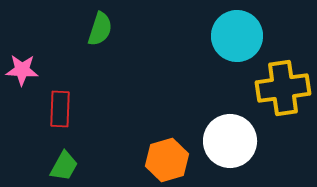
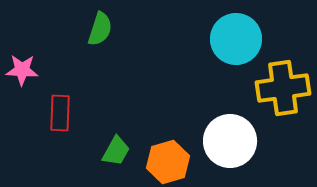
cyan circle: moved 1 px left, 3 px down
red rectangle: moved 4 px down
orange hexagon: moved 1 px right, 2 px down
green trapezoid: moved 52 px right, 15 px up
